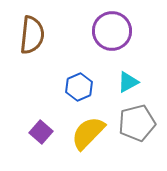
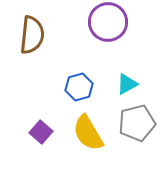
purple circle: moved 4 px left, 9 px up
cyan triangle: moved 1 px left, 2 px down
blue hexagon: rotated 8 degrees clockwise
yellow semicircle: rotated 75 degrees counterclockwise
